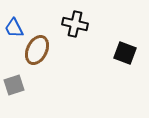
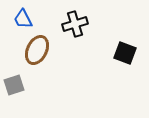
black cross: rotated 30 degrees counterclockwise
blue trapezoid: moved 9 px right, 9 px up
